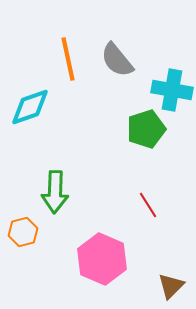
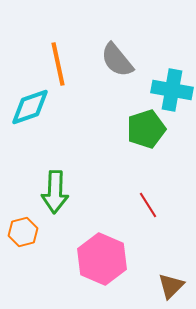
orange line: moved 10 px left, 5 px down
